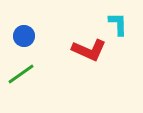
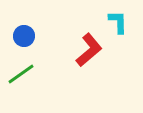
cyan L-shape: moved 2 px up
red L-shape: rotated 64 degrees counterclockwise
